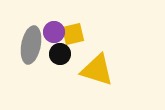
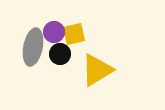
yellow square: moved 1 px right
gray ellipse: moved 2 px right, 2 px down
yellow triangle: rotated 48 degrees counterclockwise
